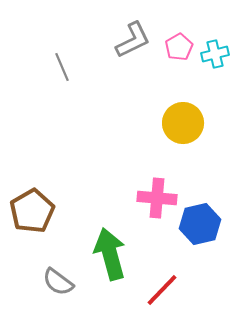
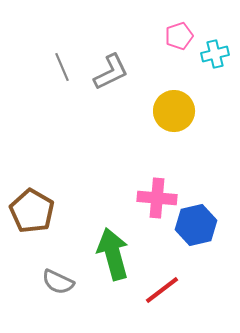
gray L-shape: moved 22 px left, 32 px down
pink pentagon: moved 11 px up; rotated 12 degrees clockwise
yellow circle: moved 9 px left, 12 px up
brown pentagon: rotated 12 degrees counterclockwise
blue hexagon: moved 4 px left, 1 px down
green arrow: moved 3 px right
gray semicircle: rotated 12 degrees counterclockwise
red line: rotated 9 degrees clockwise
